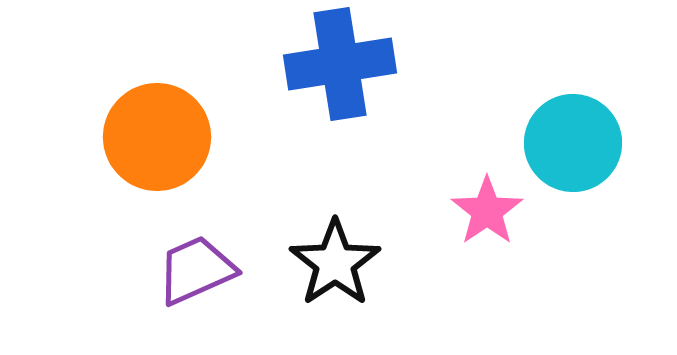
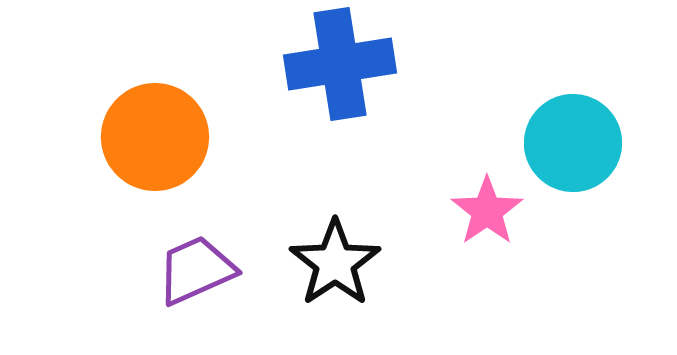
orange circle: moved 2 px left
